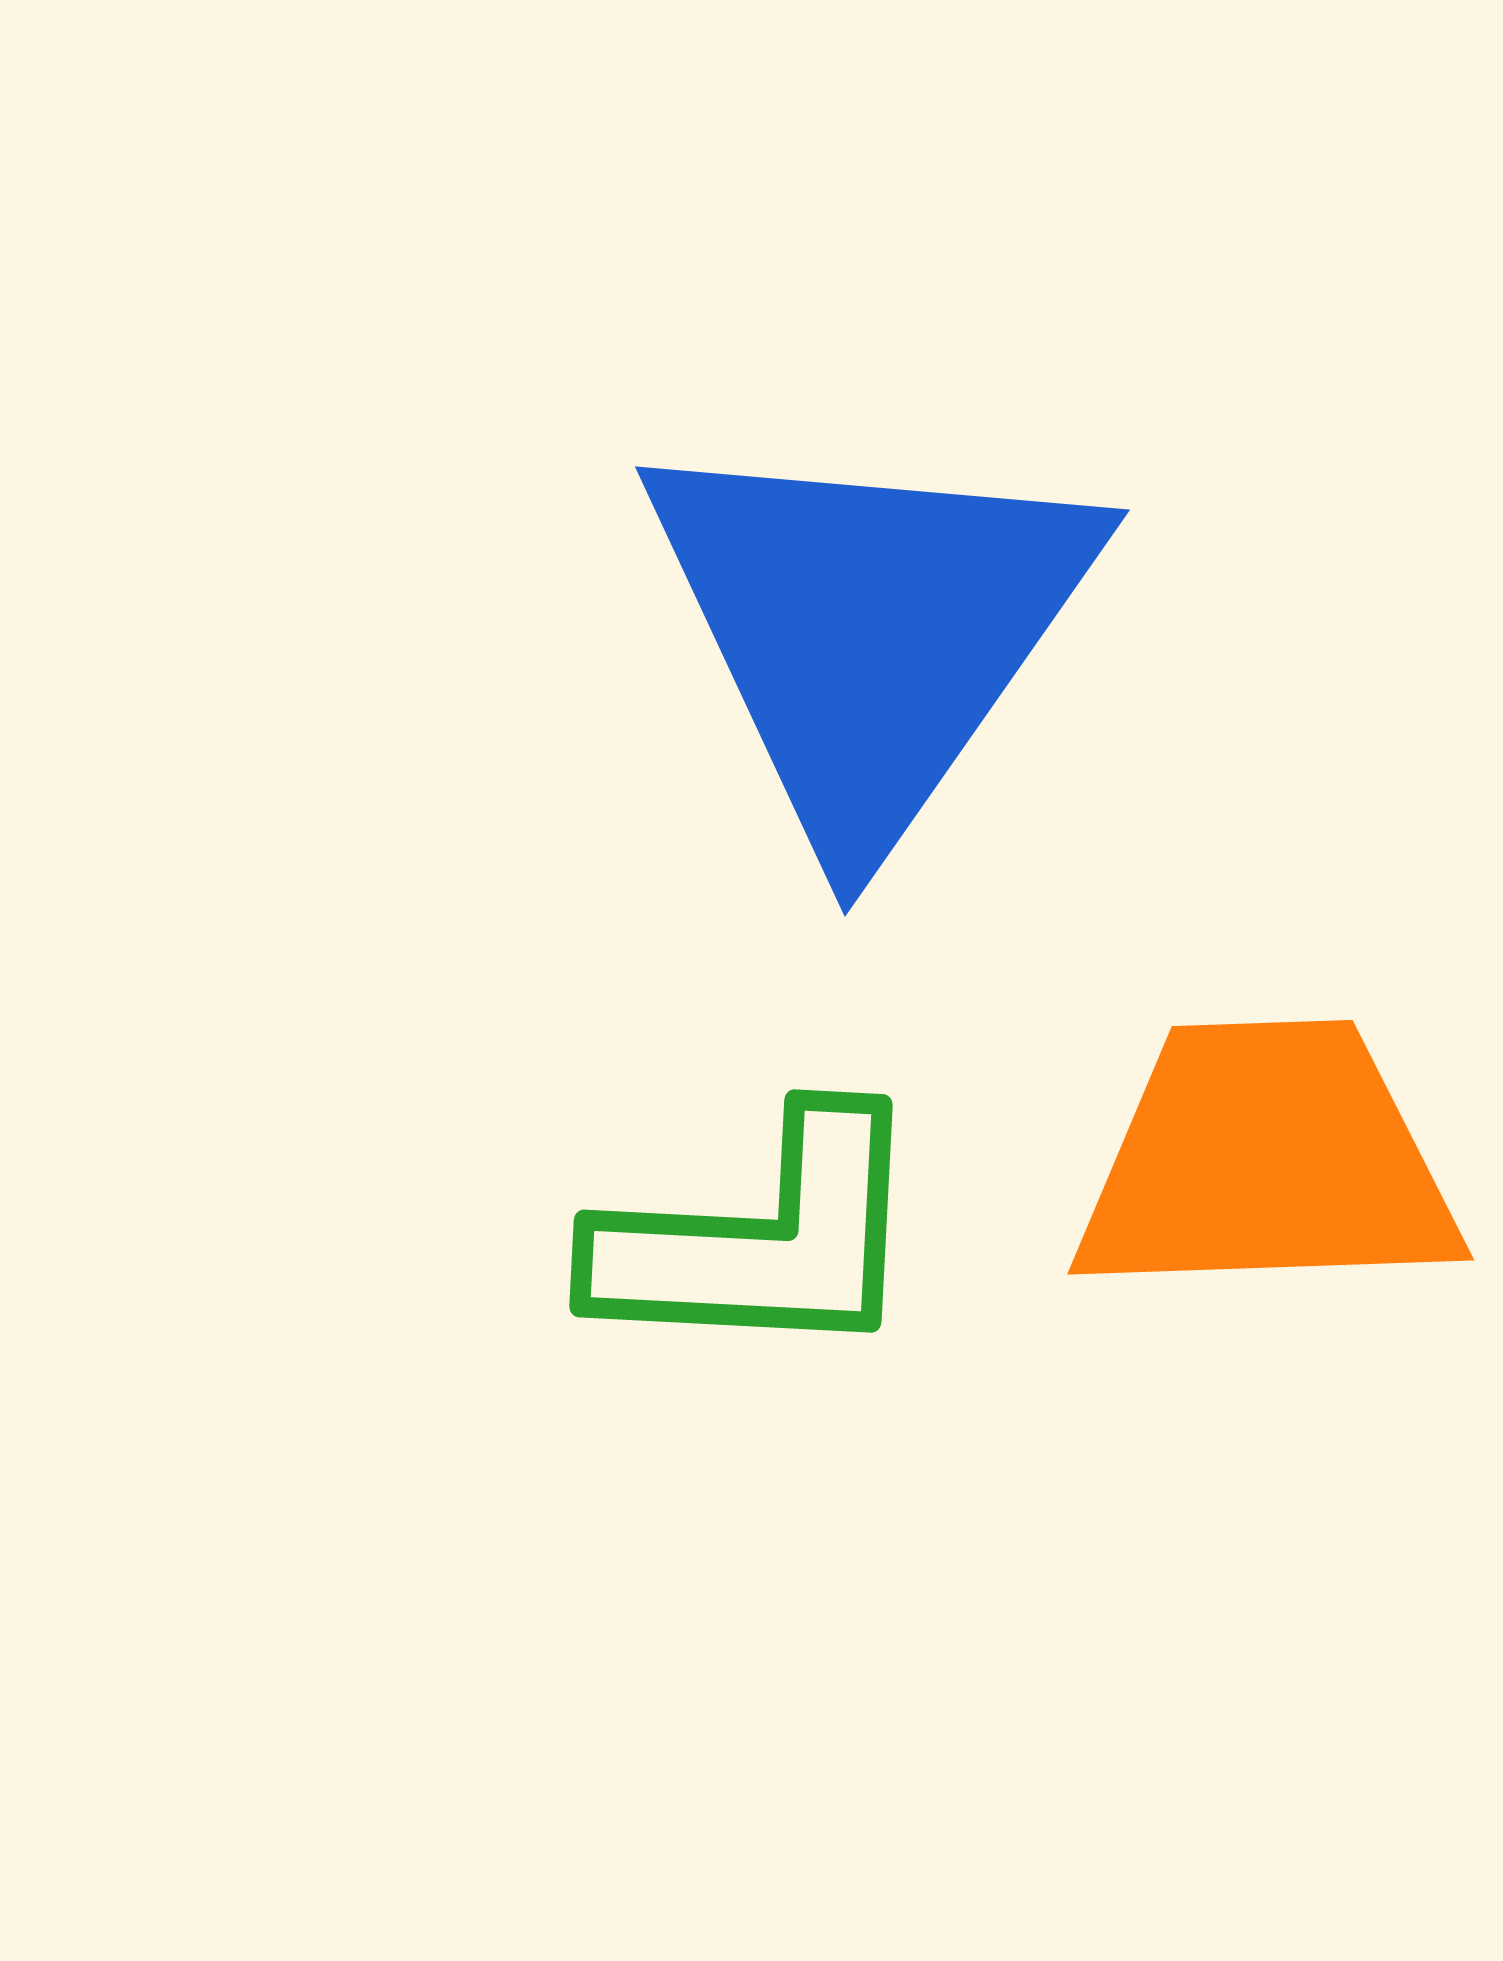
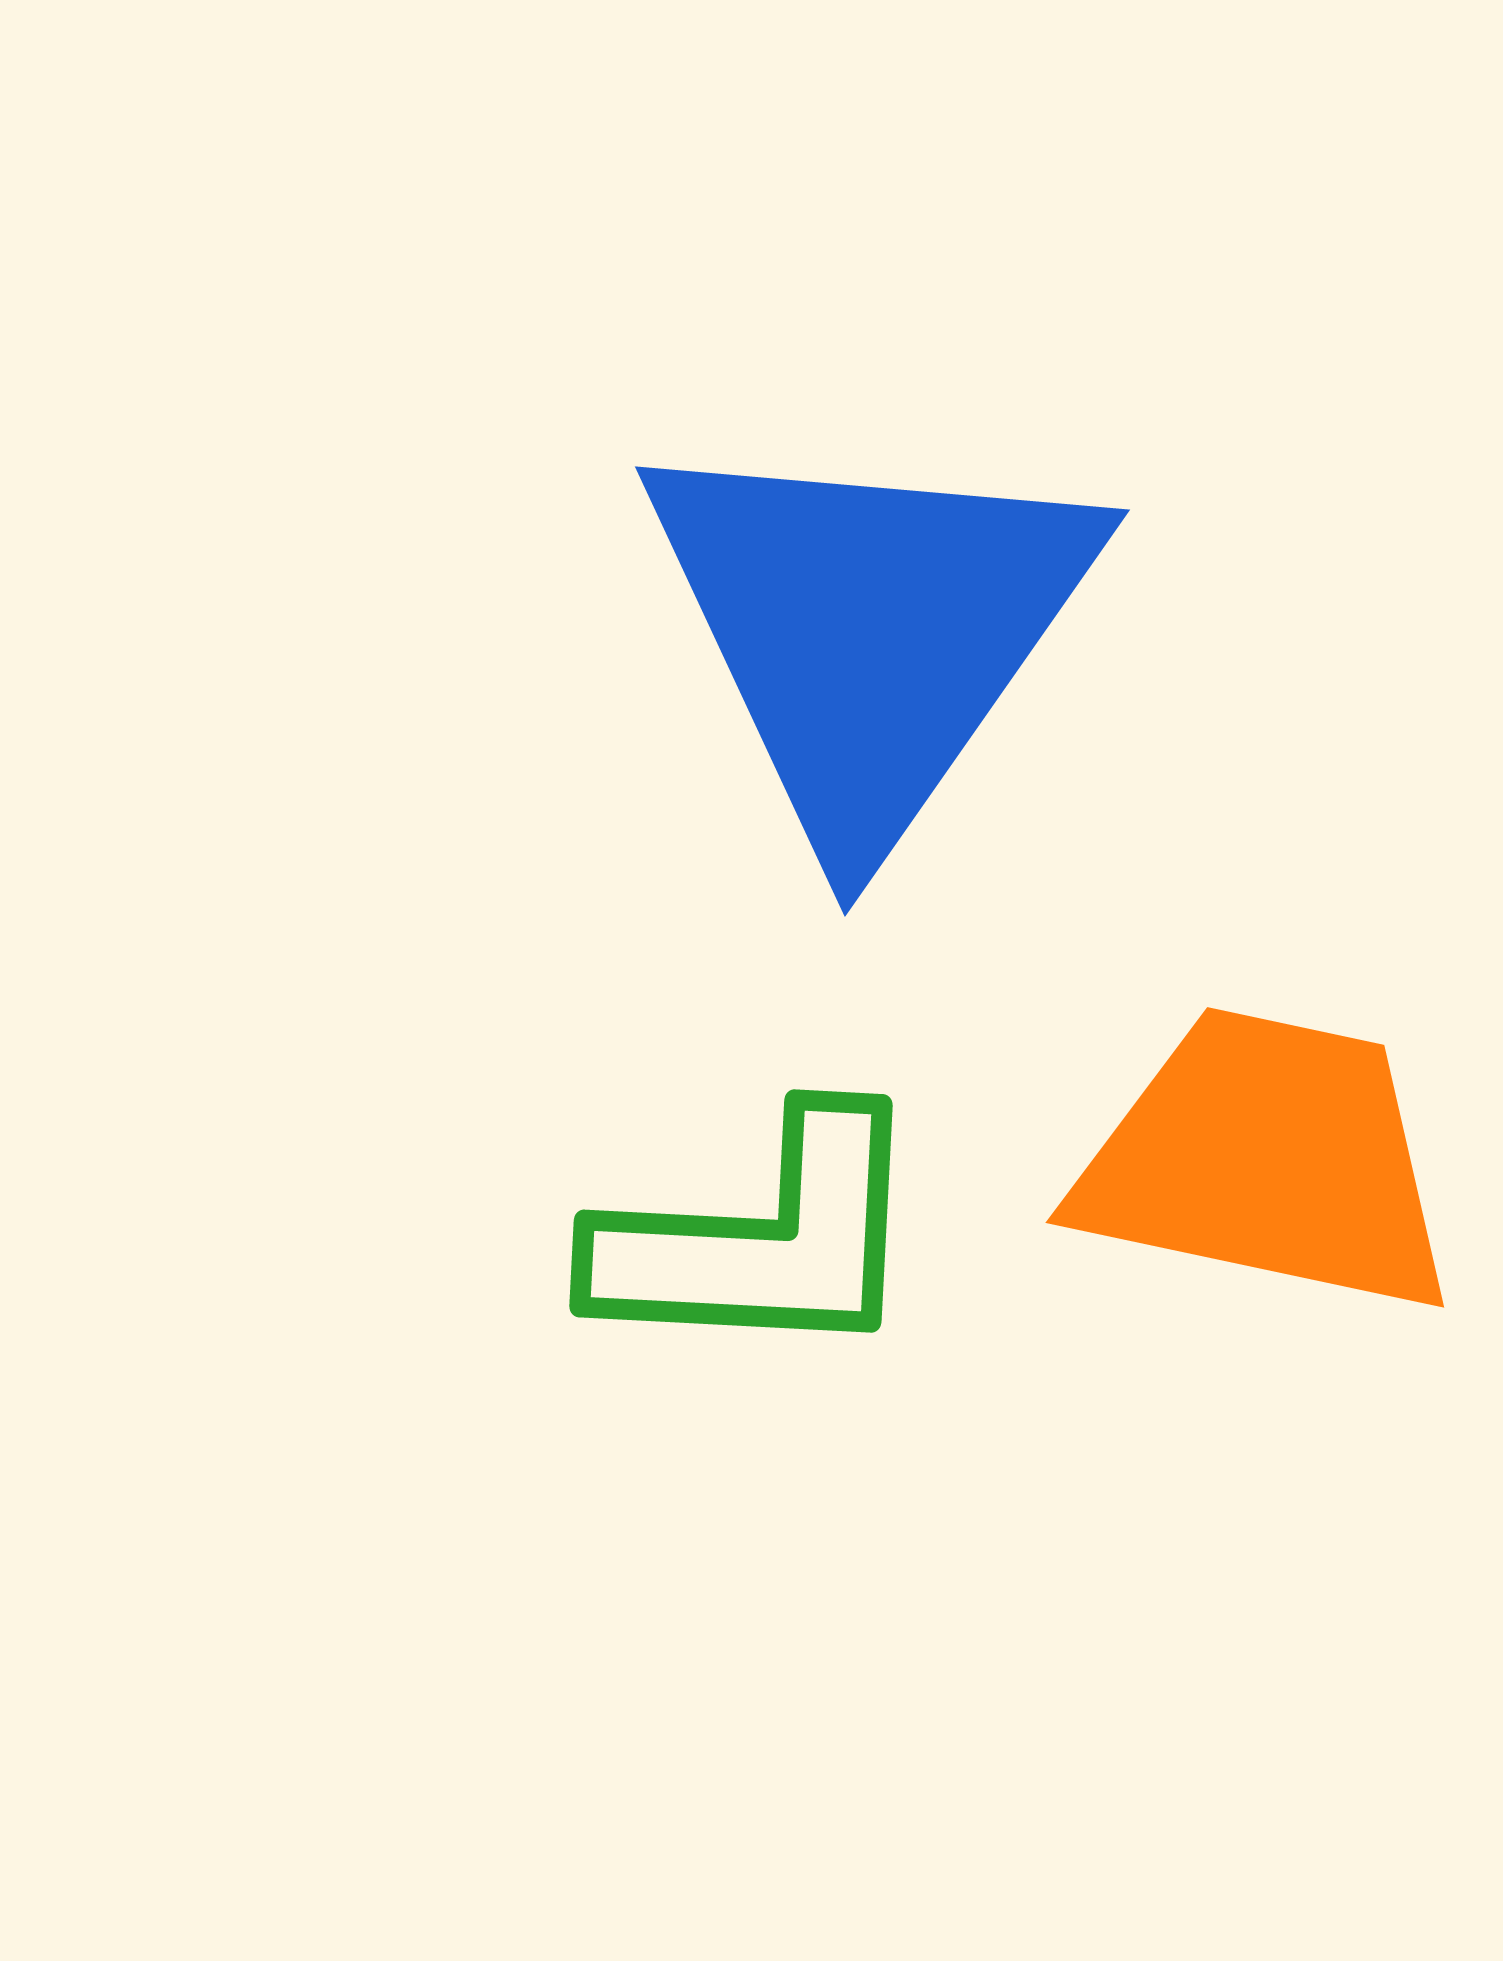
orange trapezoid: rotated 14 degrees clockwise
